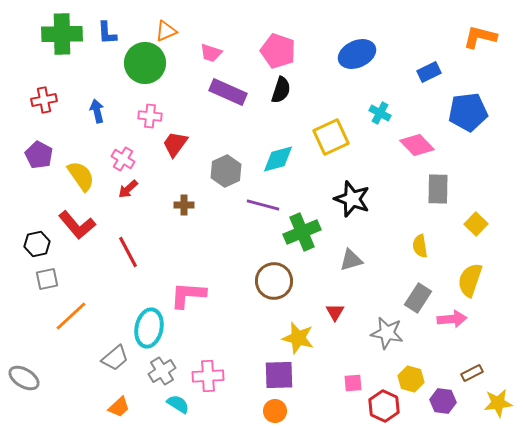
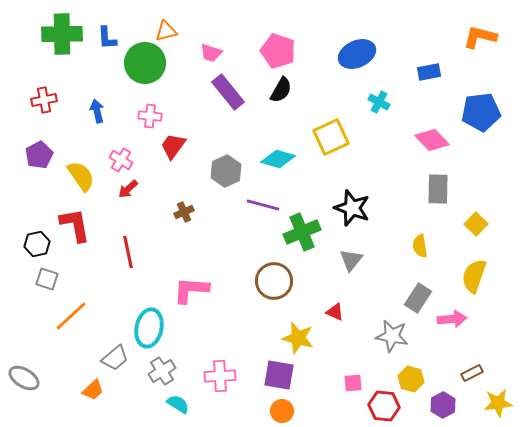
orange triangle at (166, 31): rotated 10 degrees clockwise
blue L-shape at (107, 33): moved 5 px down
blue rectangle at (429, 72): rotated 15 degrees clockwise
black semicircle at (281, 90): rotated 12 degrees clockwise
purple rectangle at (228, 92): rotated 27 degrees clockwise
blue pentagon at (468, 112): moved 13 px right
cyan cross at (380, 113): moved 1 px left, 11 px up
red trapezoid at (175, 144): moved 2 px left, 2 px down
pink diamond at (417, 145): moved 15 px right, 5 px up
purple pentagon at (39, 155): rotated 16 degrees clockwise
pink cross at (123, 159): moved 2 px left, 1 px down
cyan diamond at (278, 159): rotated 32 degrees clockwise
black star at (352, 199): moved 9 px down
brown cross at (184, 205): moved 7 px down; rotated 24 degrees counterclockwise
red L-shape at (77, 225): moved 2 px left; rotated 150 degrees counterclockwise
red line at (128, 252): rotated 16 degrees clockwise
gray triangle at (351, 260): rotated 35 degrees counterclockwise
gray square at (47, 279): rotated 30 degrees clockwise
yellow semicircle at (470, 280): moved 4 px right, 4 px up
pink L-shape at (188, 295): moved 3 px right, 5 px up
red triangle at (335, 312): rotated 36 degrees counterclockwise
gray star at (387, 333): moved 5 px right, 3 px down
purple square at (279, 375): rotated 12 degrees clockwise
pink cross at (208, 376): moved 12 px right
purple hexagon at (443, 401): moved 4 px down; rotated 25 degrees clockwise
red hexagon at (384, 406): rotated 20 degrees counterclockwise
orange trapezoid at (119, 407): moved 26 px left, 17 px up
orange circle at (275, 411): moved 7 px right
